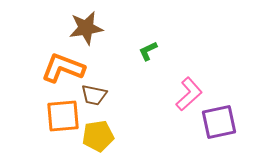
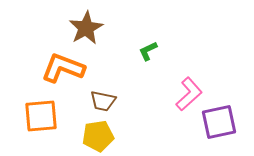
brown star: rotated 20 degrees counterclockwise
brown trapezoid: moved 9 px right, 6 px down
orange square: moved 22 px left
